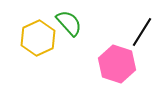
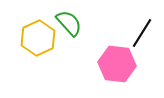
black line: moved 1 px down
pink hexagon: rotated 12 degrees counterclockwise
